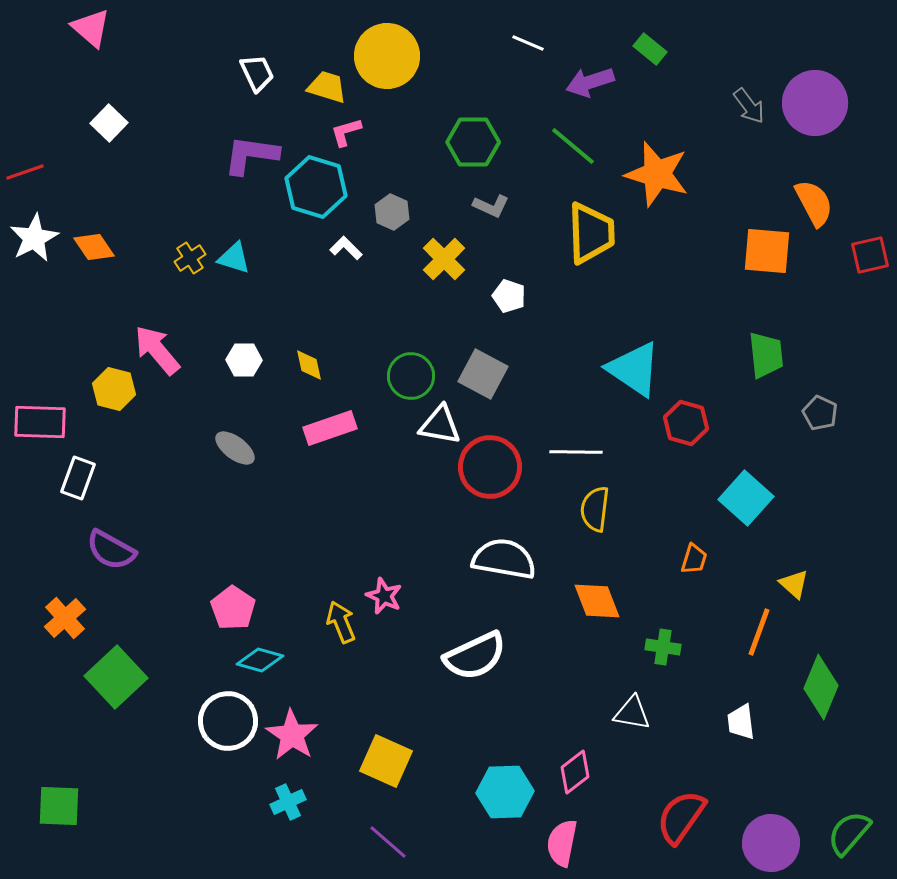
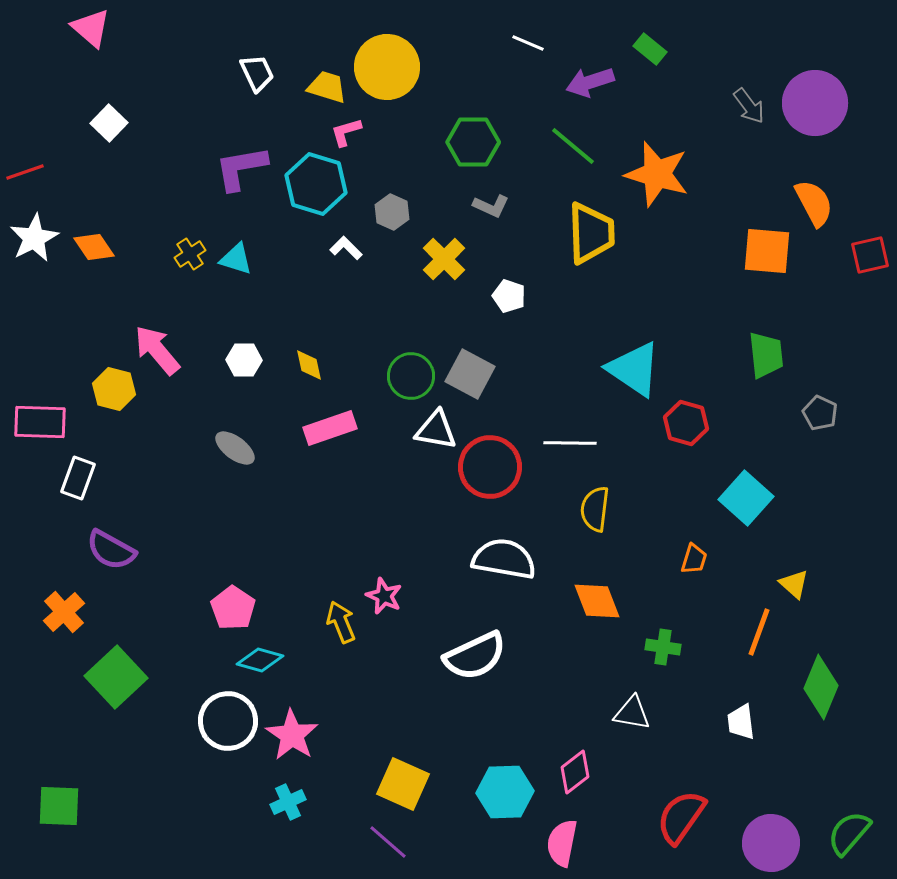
yellow circle at (387, 56): moved 11 px down
purple L-shape at (251, 155): moved 10 px left, 13 px down; rotated 18 degrees counterclockwise
cyan hexagon at (316, 187): moved 3 px up
yellow cross at (190, 258): moved 4 px up
cyan triangle at (234, 258): moved 2 px right, 1 px down
gray square at (483, 374): moved 13 px left
white triangle at (440, 425): moved 4 px left, 5 px down
white line at (576, 452): moved 6 px left, 9 px up
orange cross at (65, 618): moved 1 px left, 6 px up
yellow square at (386, 761): moved 17 px right, 23 px down
